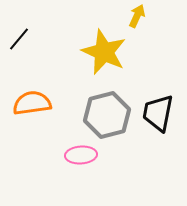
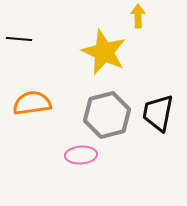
yellow arrow: moved 1 px right; rotated 25 degrees counterclockwise
black line: rotated 55 degrees clockwise
